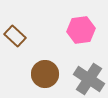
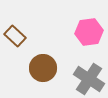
pink hexagon: moved 8 px right, 2 px down
brown circle: moved 2 px left, 6 px up
